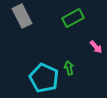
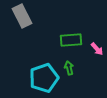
green rectangle: moved 2 px left, 22 px down; rotated 25 degrees clockwise
pink arrow: moved 1 px right, 2 px down
cyan pentagon: rotated 28 degrees clockwise
